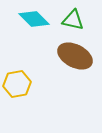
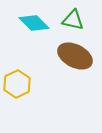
cyan diamond: moved 4 px down
yellow hexagon: rotated 16 degrees counterclockwise
